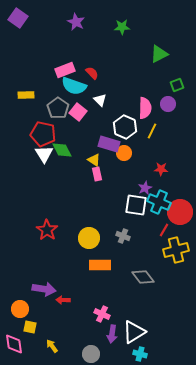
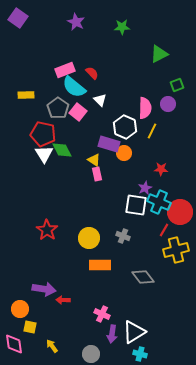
cyan semicircle at (74, 86): moved 1 px down; rotated 20 degrees clockwise
